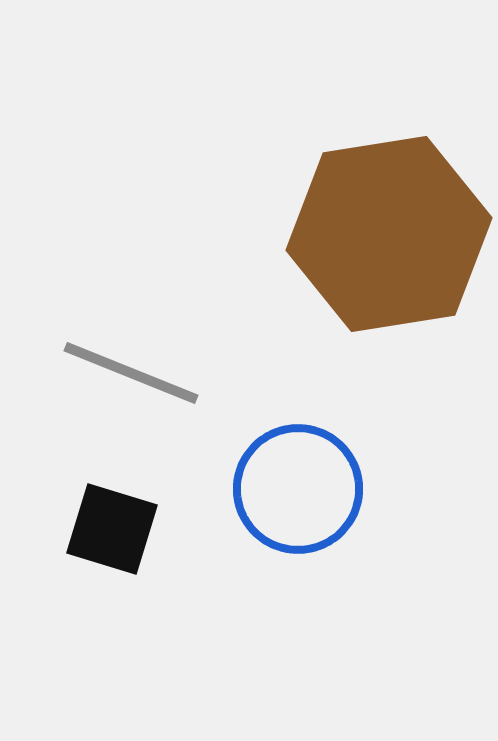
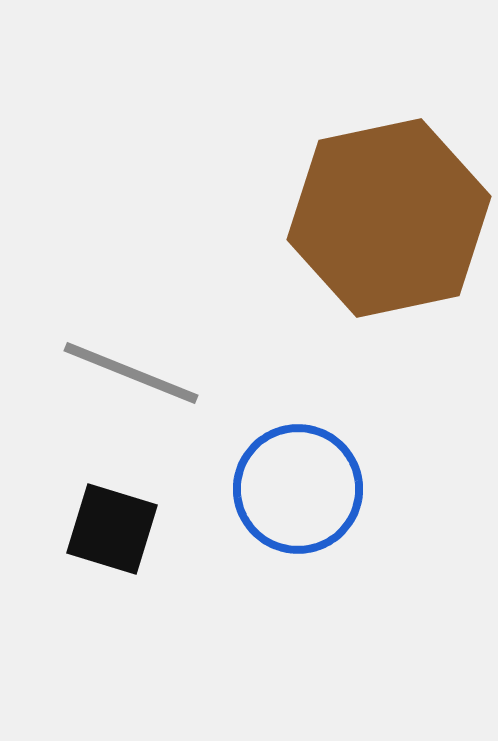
brown hexagon: moved 16 px up; rotated 3 degrees counterclockwise
